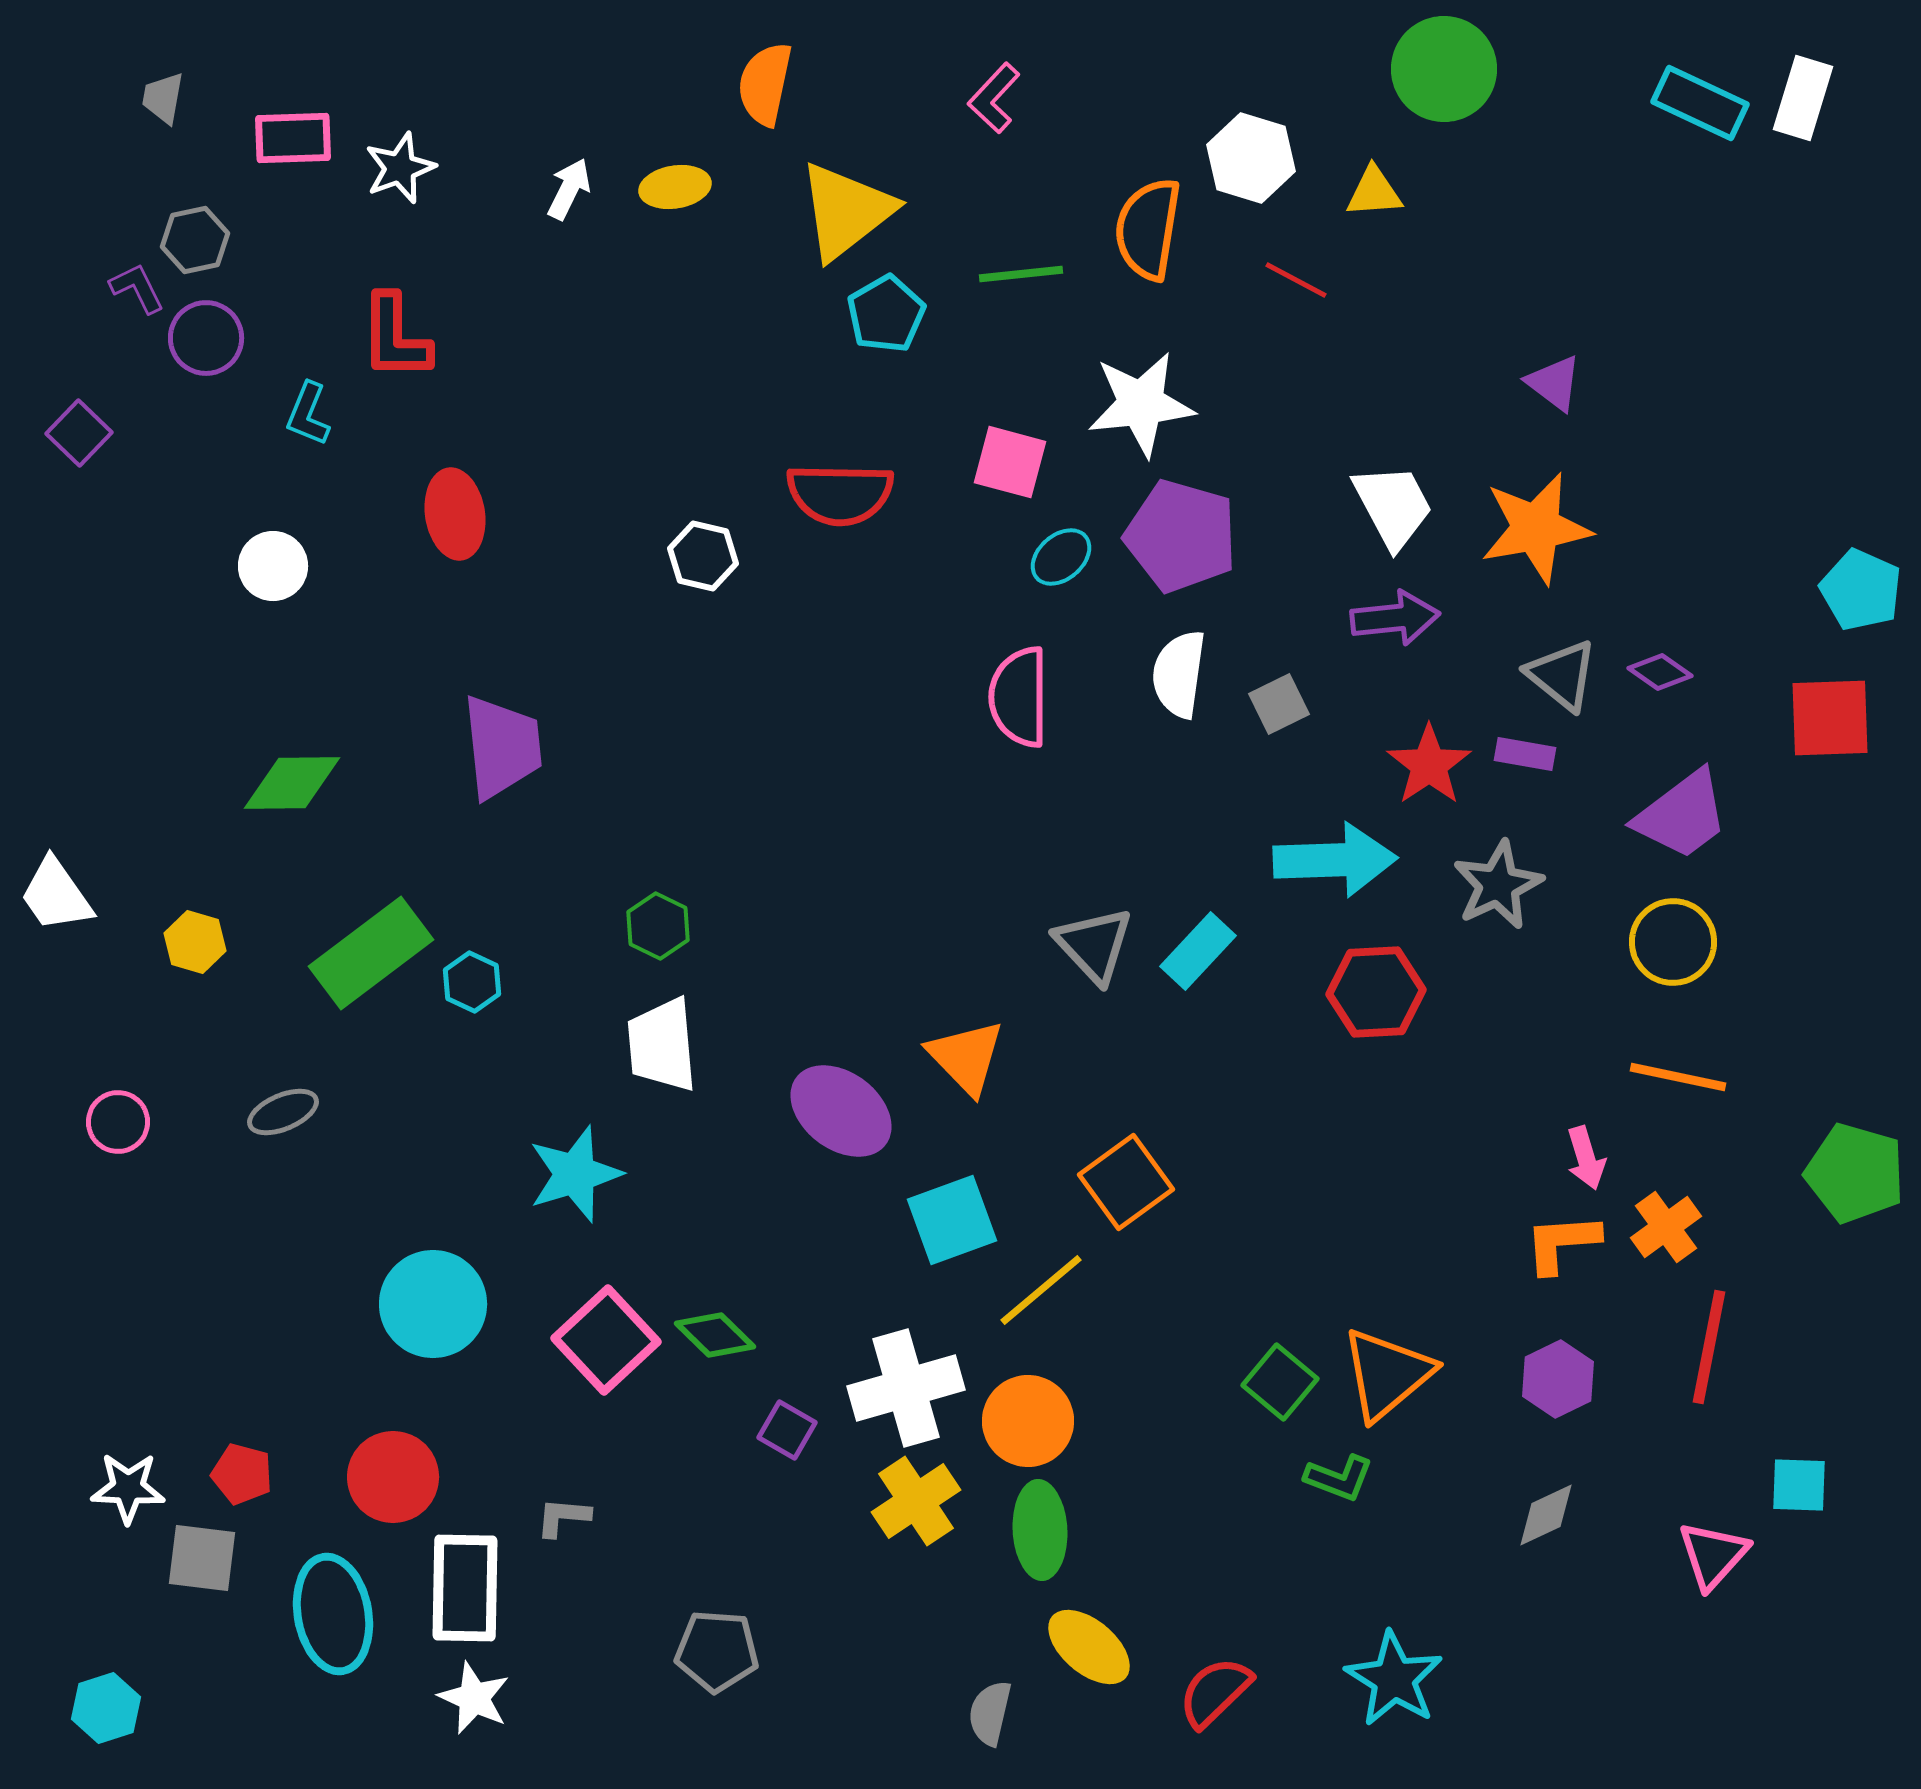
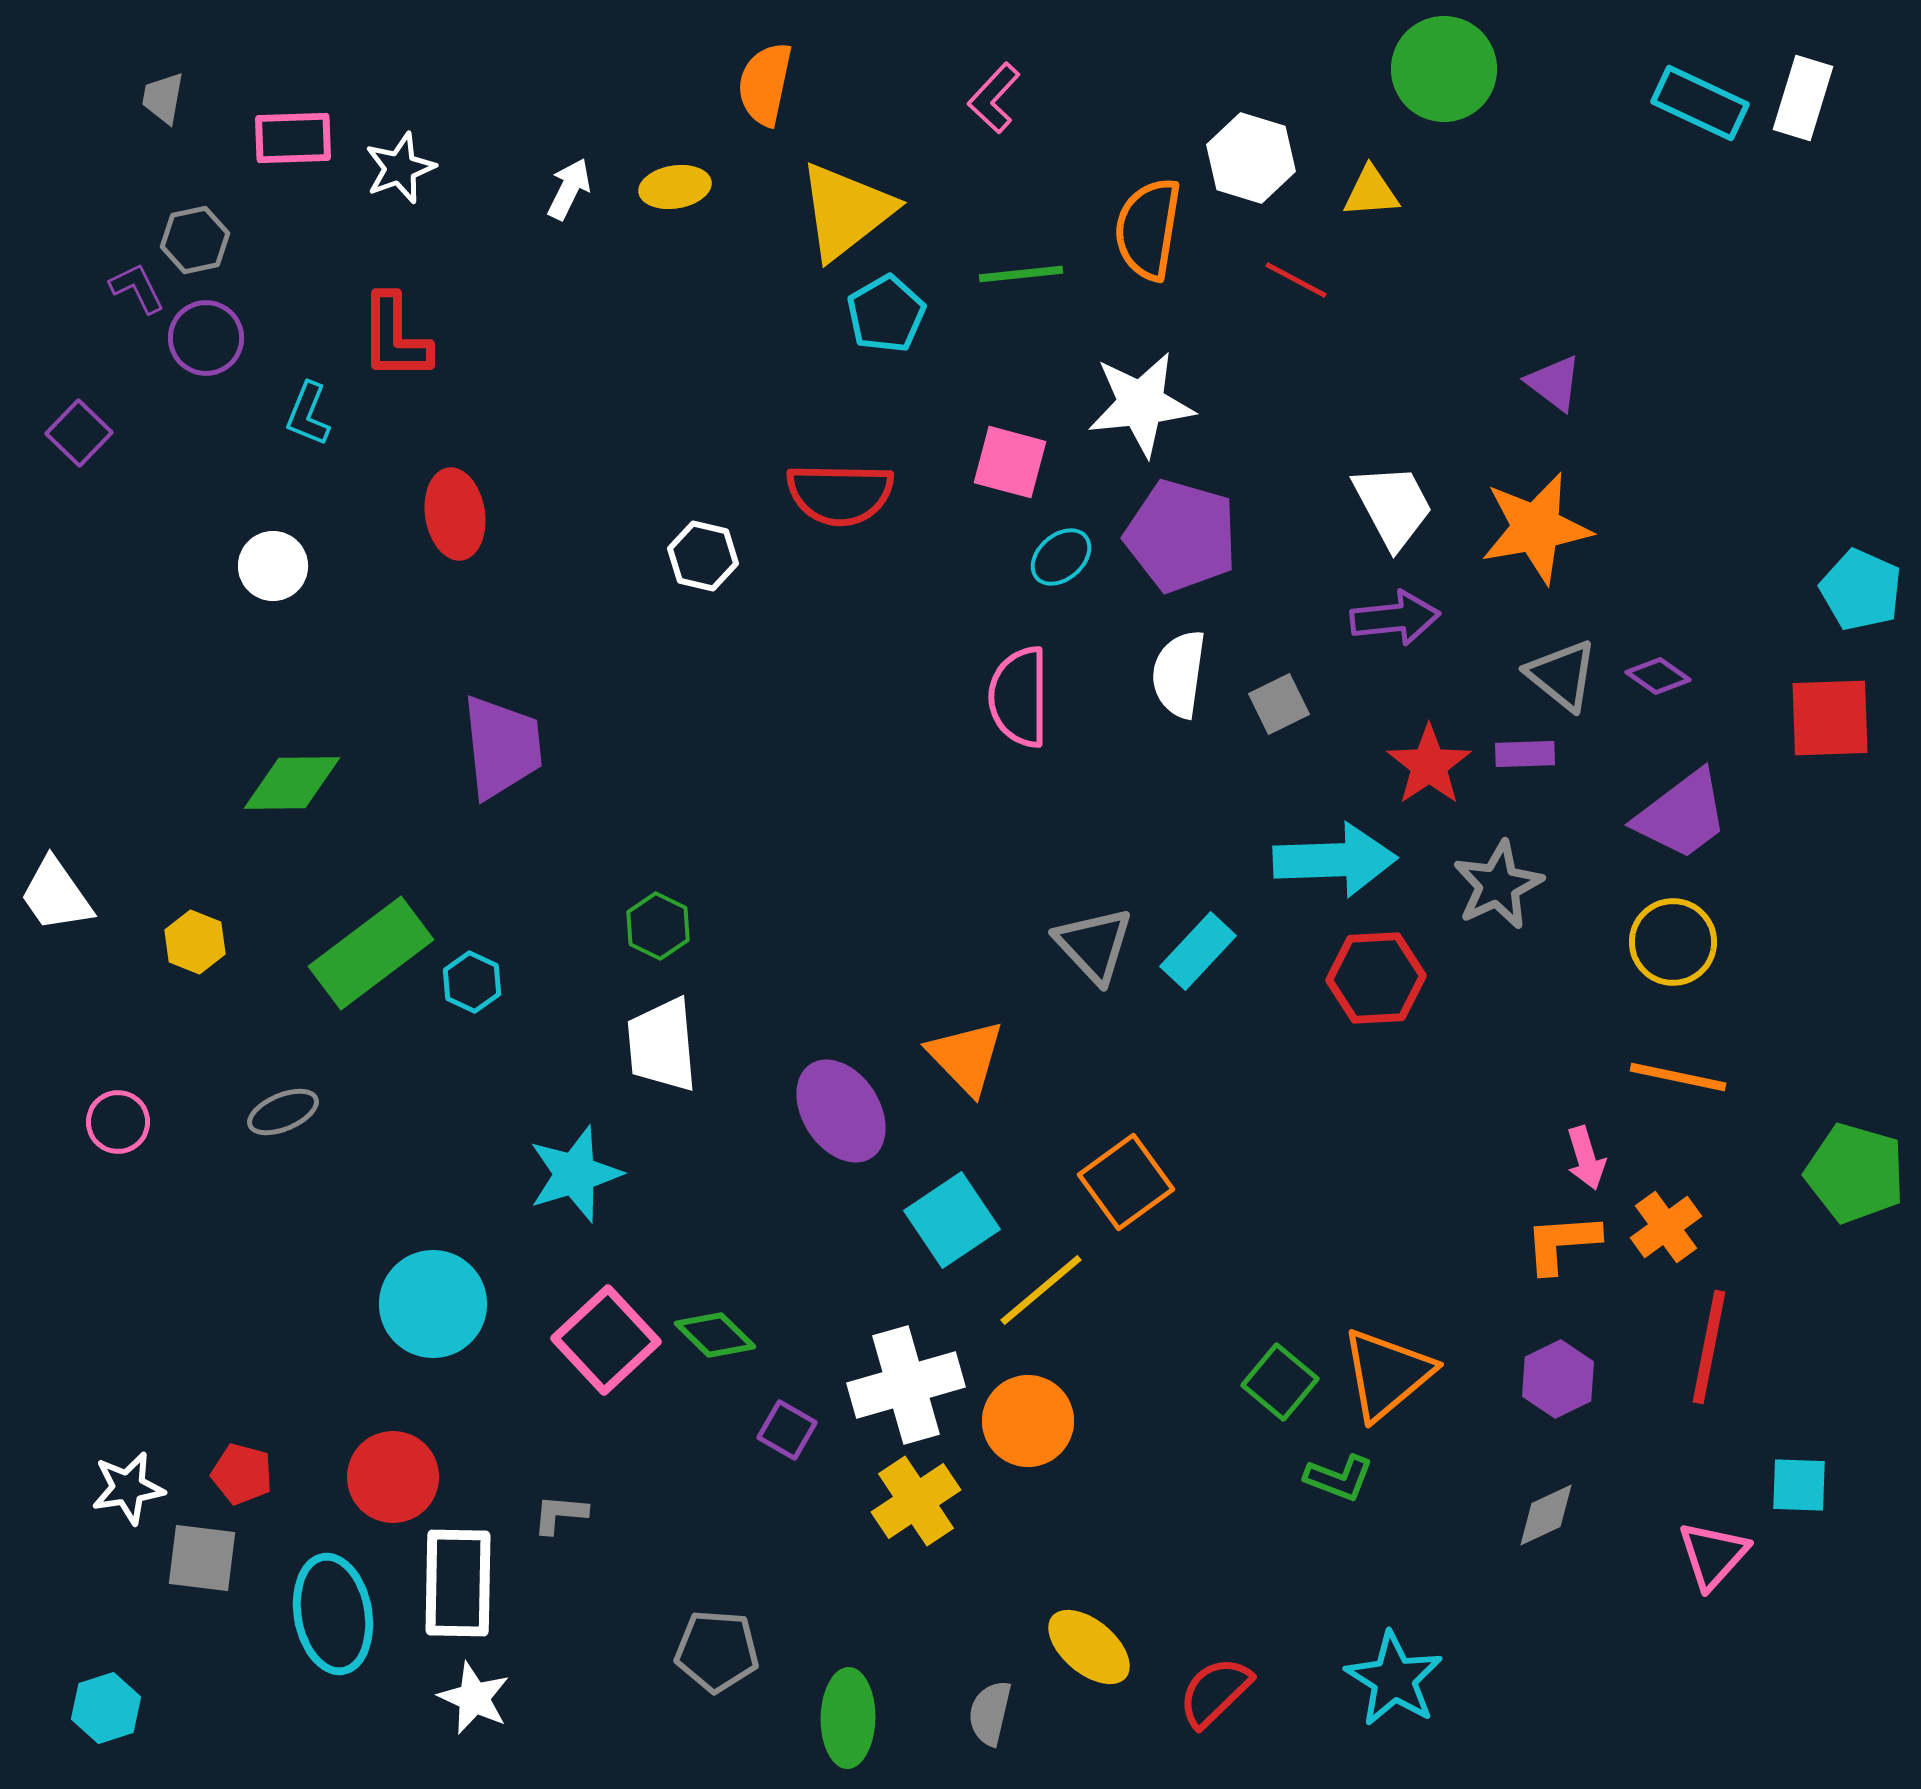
yellow triangle at (1374, 192): moved 3 px left
purple diamond at (1660, 672): moved 2 px left, 4 px down
purple rectangle at (1525, 754): rotated 12 degrees counterclockwise
yellow hexagon at (195, 942): rotated 6 degrees clockwise
red hexagon at (1376, 992): moved 14 px up
purple ellipse at (841, 1111): rotated 20 degrees clockwise
cyan square at (952, 1220): rotated 14 degrees counterclockwise
white cross at (906, 1388): moved 3 px up
white star at (128, 1488): rotated 12 degrees counterclockwise
gray L-shape at (563, 1517): moved 3 px left, 3 px up
green ellipse at (1040, 1530): moved 192 px left, 188 px down; rotated 4 degrees clockwise
white rectangle at (465, 1588): moved 7 px left, 5 px up
